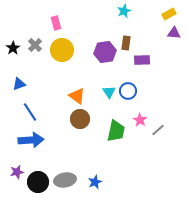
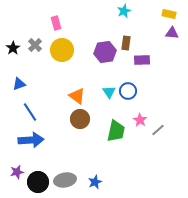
yellow rectangle: rotated 40 degrees clockwise
purple triangle: moved 2 px left
